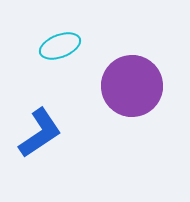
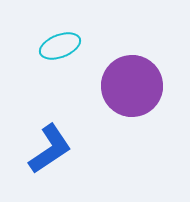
blue L-shape: moved 10 px right, 16 px down
